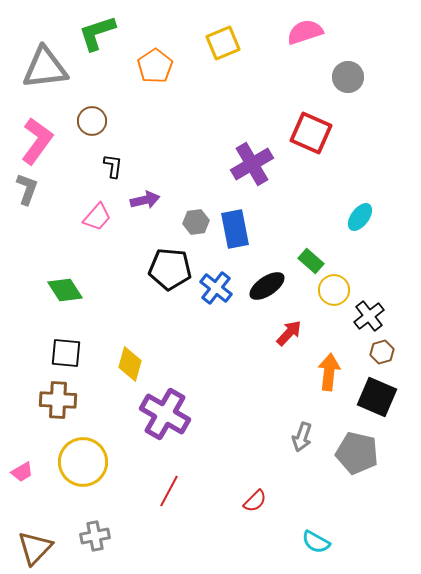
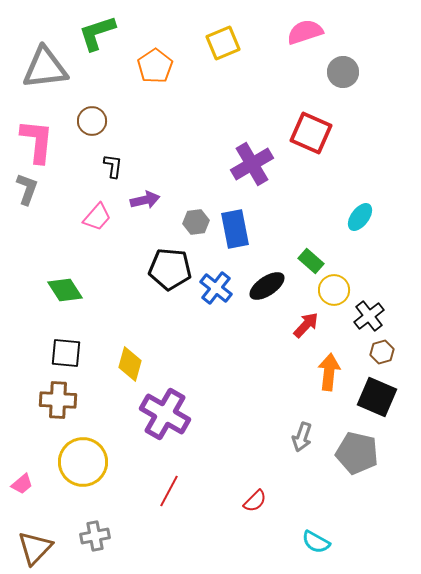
gray circle at (348, 77): moved 5 px left, 5 px up
pink L-shape at (37, 141): rotated 30 degrees counterclockwise
red arrow at (289, 333): moved 17 px right, 8 px up
pink trapezoid at (22, 472): moved 12 px down; rotated 10 degrees counterclockwise
